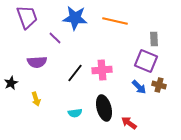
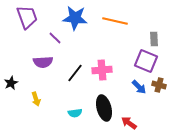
purple semicircle: moved 6 px right
